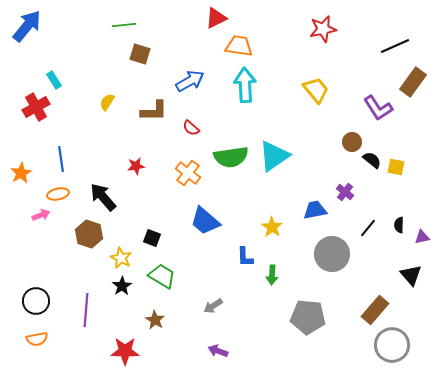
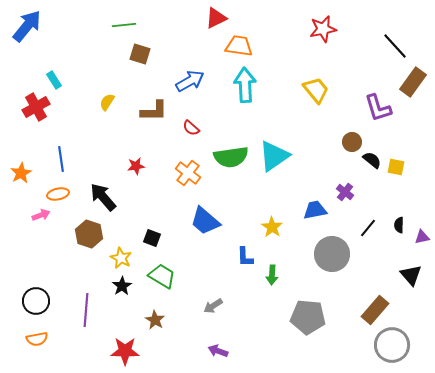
black line at (395, 46): rotated 72 degrees clockwise
purple L-shape at (378, 108): rotated 16 degrees clockwise
